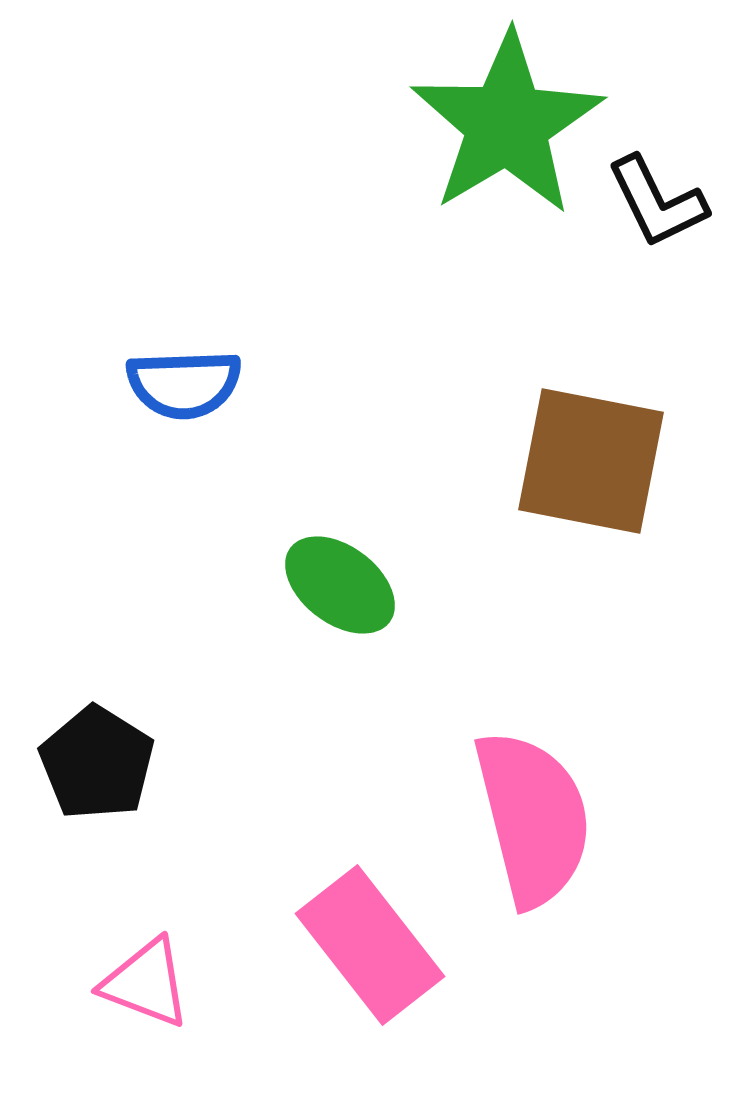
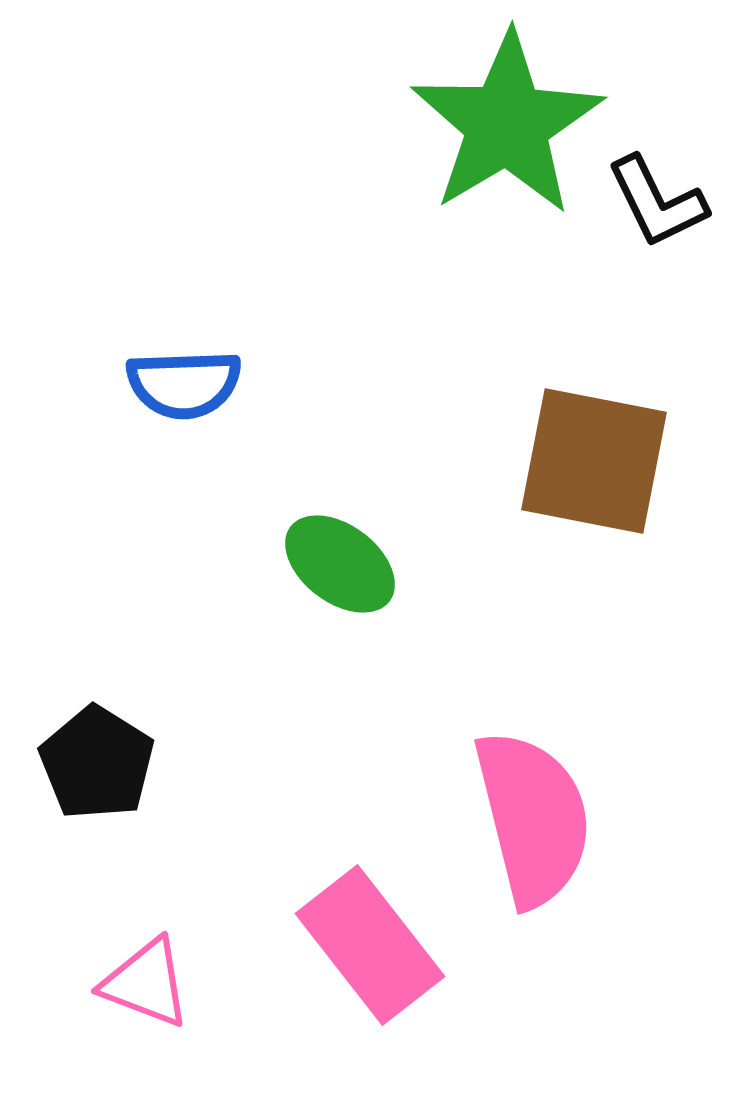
brown square: moved 3 px right
green ellipse: moved 21 px up
